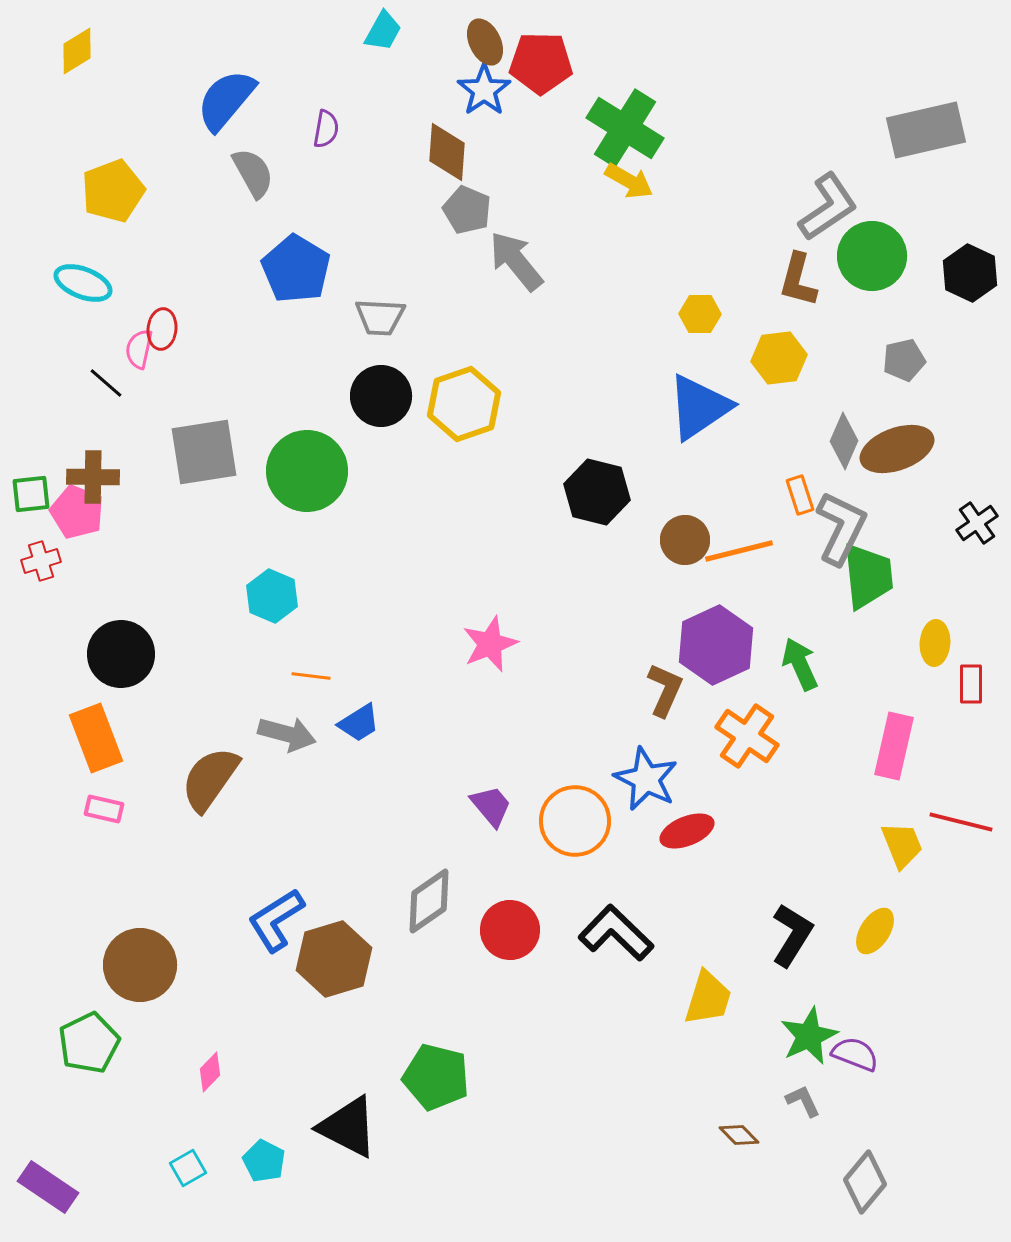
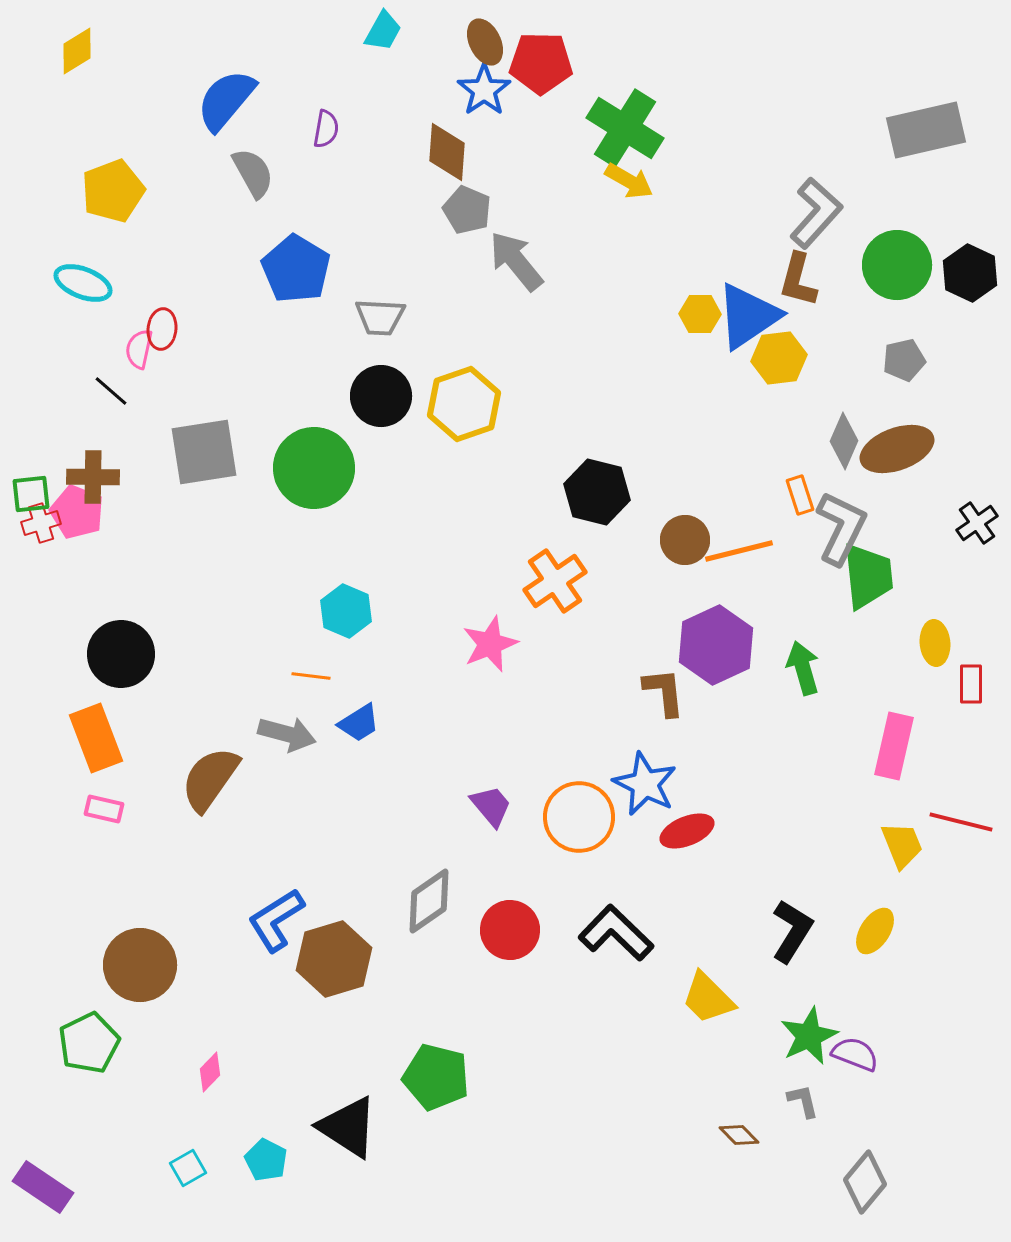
gray L-shape at (828, 207): moved 12 px left, 6 px down; rotated 14 degrees counterclockwise
green circle at (872, 256): moved 25 px right, 9 px down
black line at (106, 383): moved 5 px right, 8 px down
blue triangle at (699, 407): moved 49 px right, 91 px up
green circle at (307, 471): moved 7 px right, 3 px up
red cross at (41, 561): moved 38 px up
cyan hexagon at (272, 596): moved 74 px right, 15 px down
yellow ellipse at (935, 643): rotated 9 degrees counterclockwise
green arrow at (800, 664): moved 3 px right, 4 px down; rotated 8 degrees clockwise
brown L-shape at (665, 690): moved 1 px left, 2 px down; rotated 30 degrees counterclockwise
orange cross at (747, 736): moved 192 px left, 155 px up; rotated 22 degrees clockwise
blue star at (646, 779): moved 1 px left, 5 px down
orange circle at (575, 821): moved 4 px right, 4 px up
black L-shape at (792, 935): moved 4 px up
yellow trapezoid at (708, 998): rotated 118 degrees clockwise
gray L-shape at (803, 1101): rotated 12 degrees clockwise
black triangle at (348, 1127): rotated 6 degrees clockwise
cyan pentagon at (264, 1161): moved 2 px right, 1 px up
purple rectangle at (48, 1187): moved 5 px left
